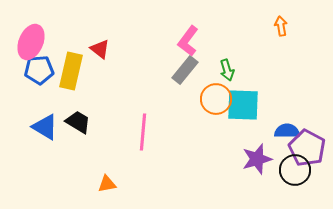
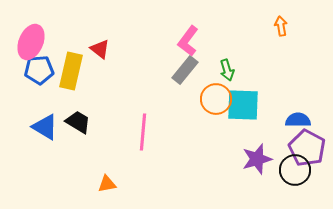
blue semicircle: moved 11 px right, 11 px up
